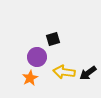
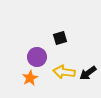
black square: moved 7 px right, 1 px up
